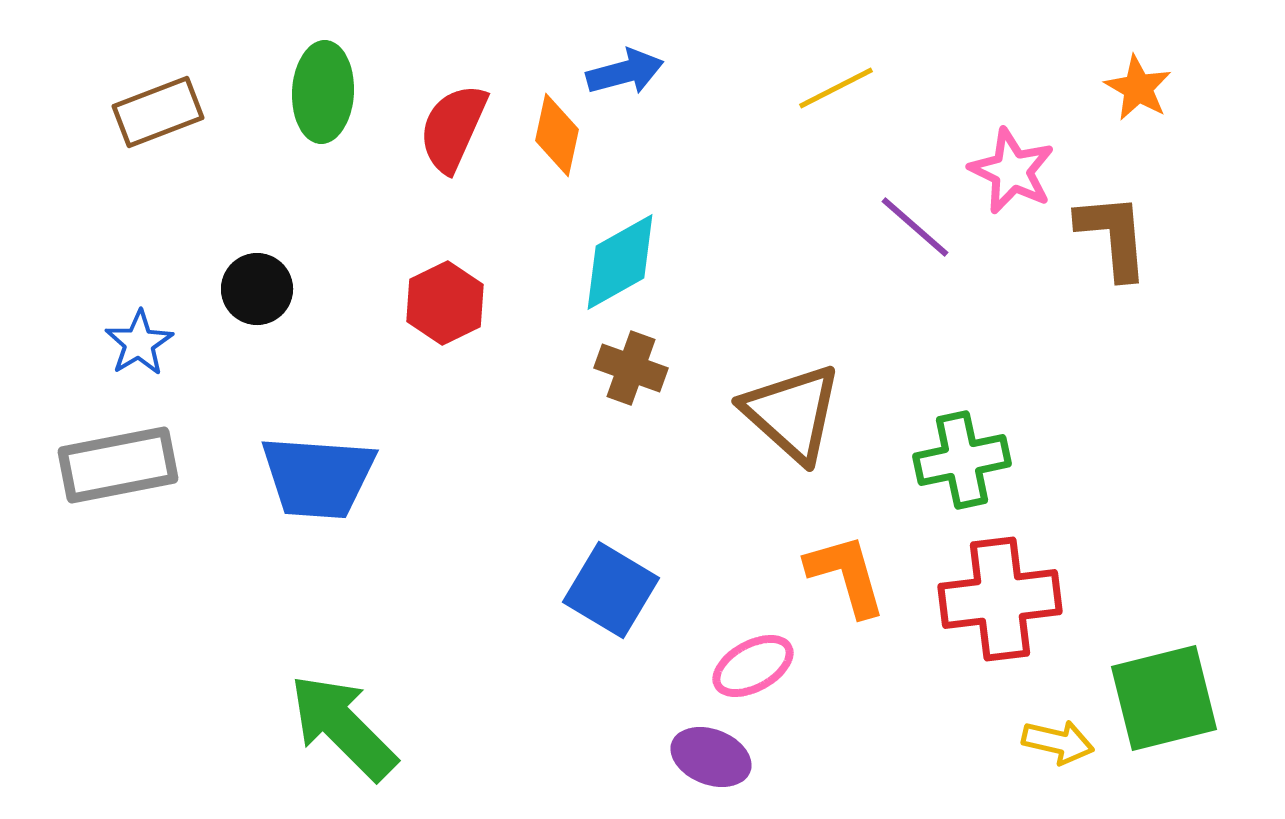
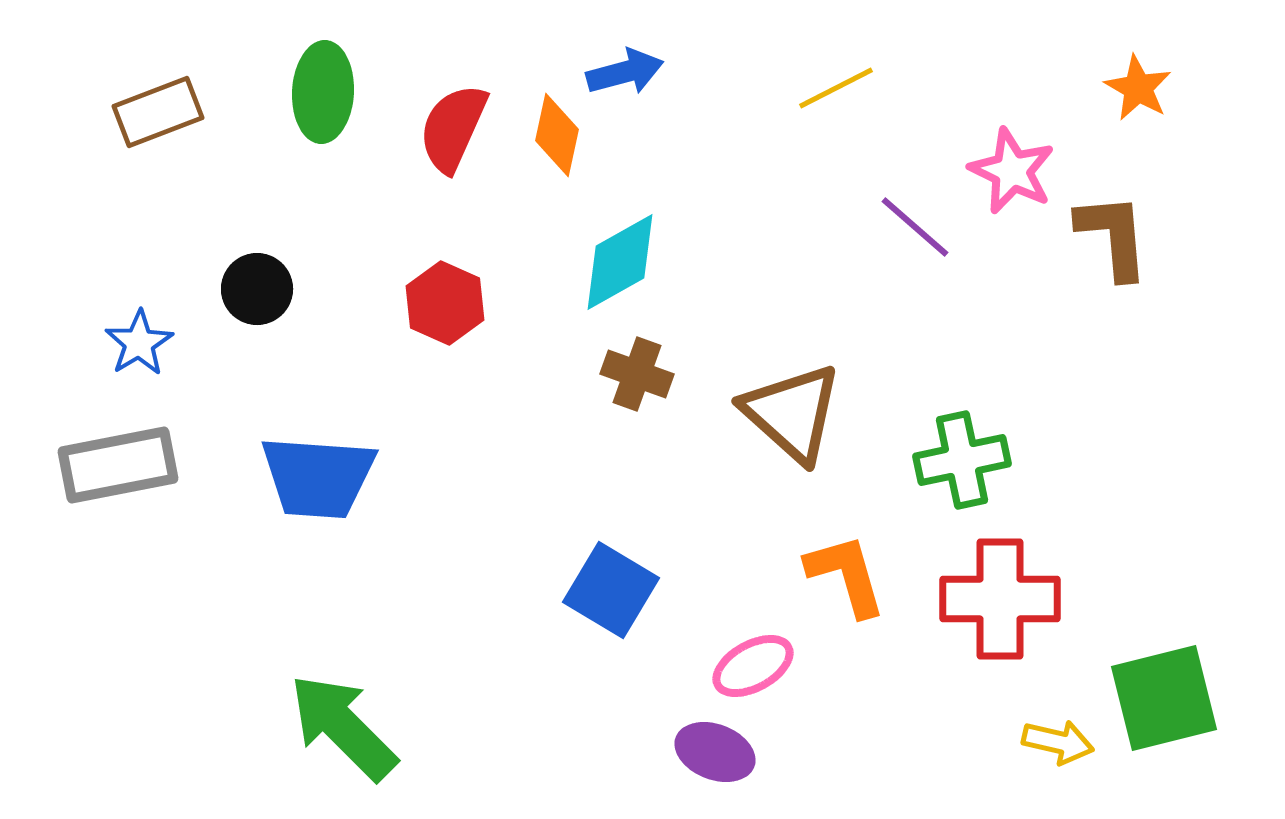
red hexagon: rotated 10 degrees counterclockwise
brown cross: moved 6 px right, 6 px down
red cross: rotated 7 degrees clockwise
purple ellipse: moved 4 px right, 5 px up
